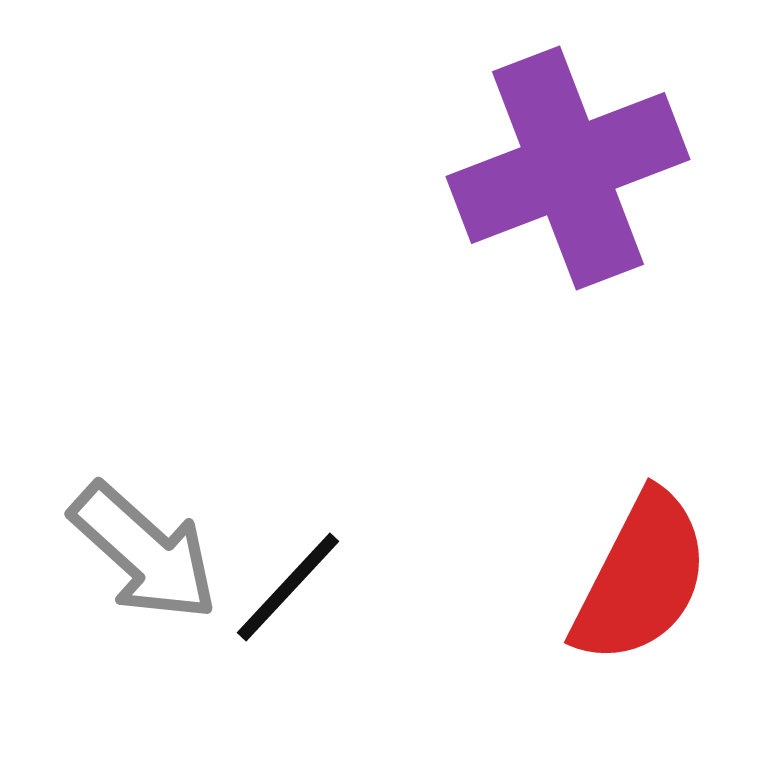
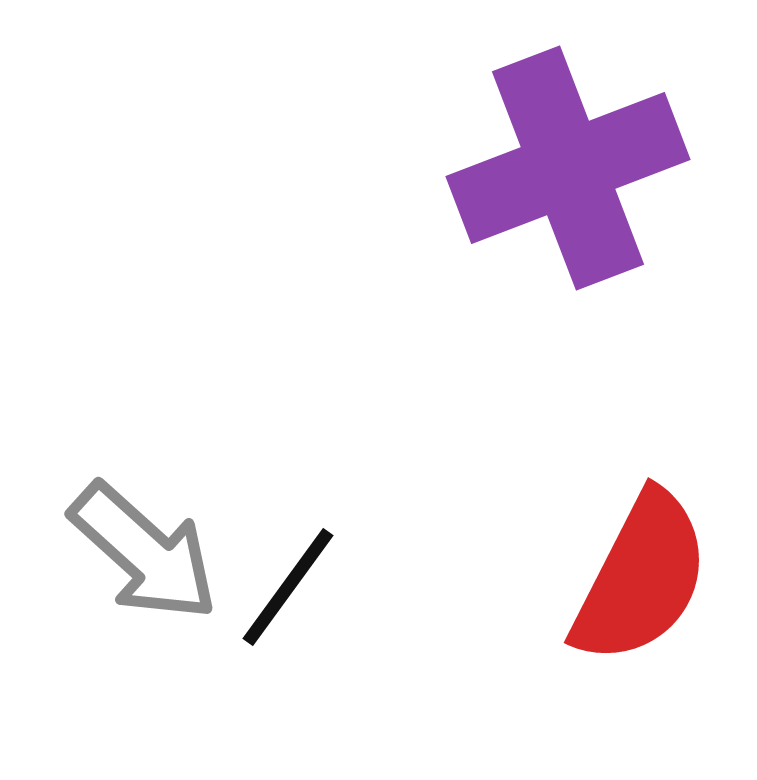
black line: rotated 7 degrees counterclockwise
